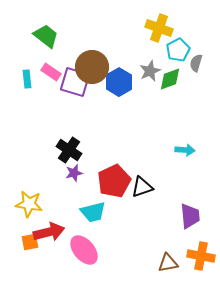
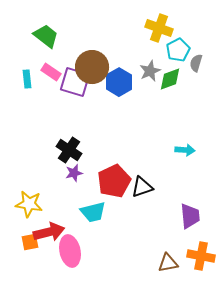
pink ellipse: moved 14 px left, 1 px down; rotated 28 degrees clockwise
